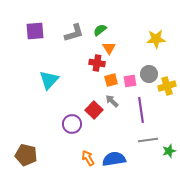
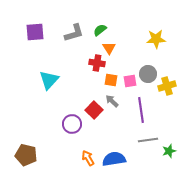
purple square: moved 1 px down
gray circle: moved 1 px left
orange square: rotated 24 degrees clockwise
